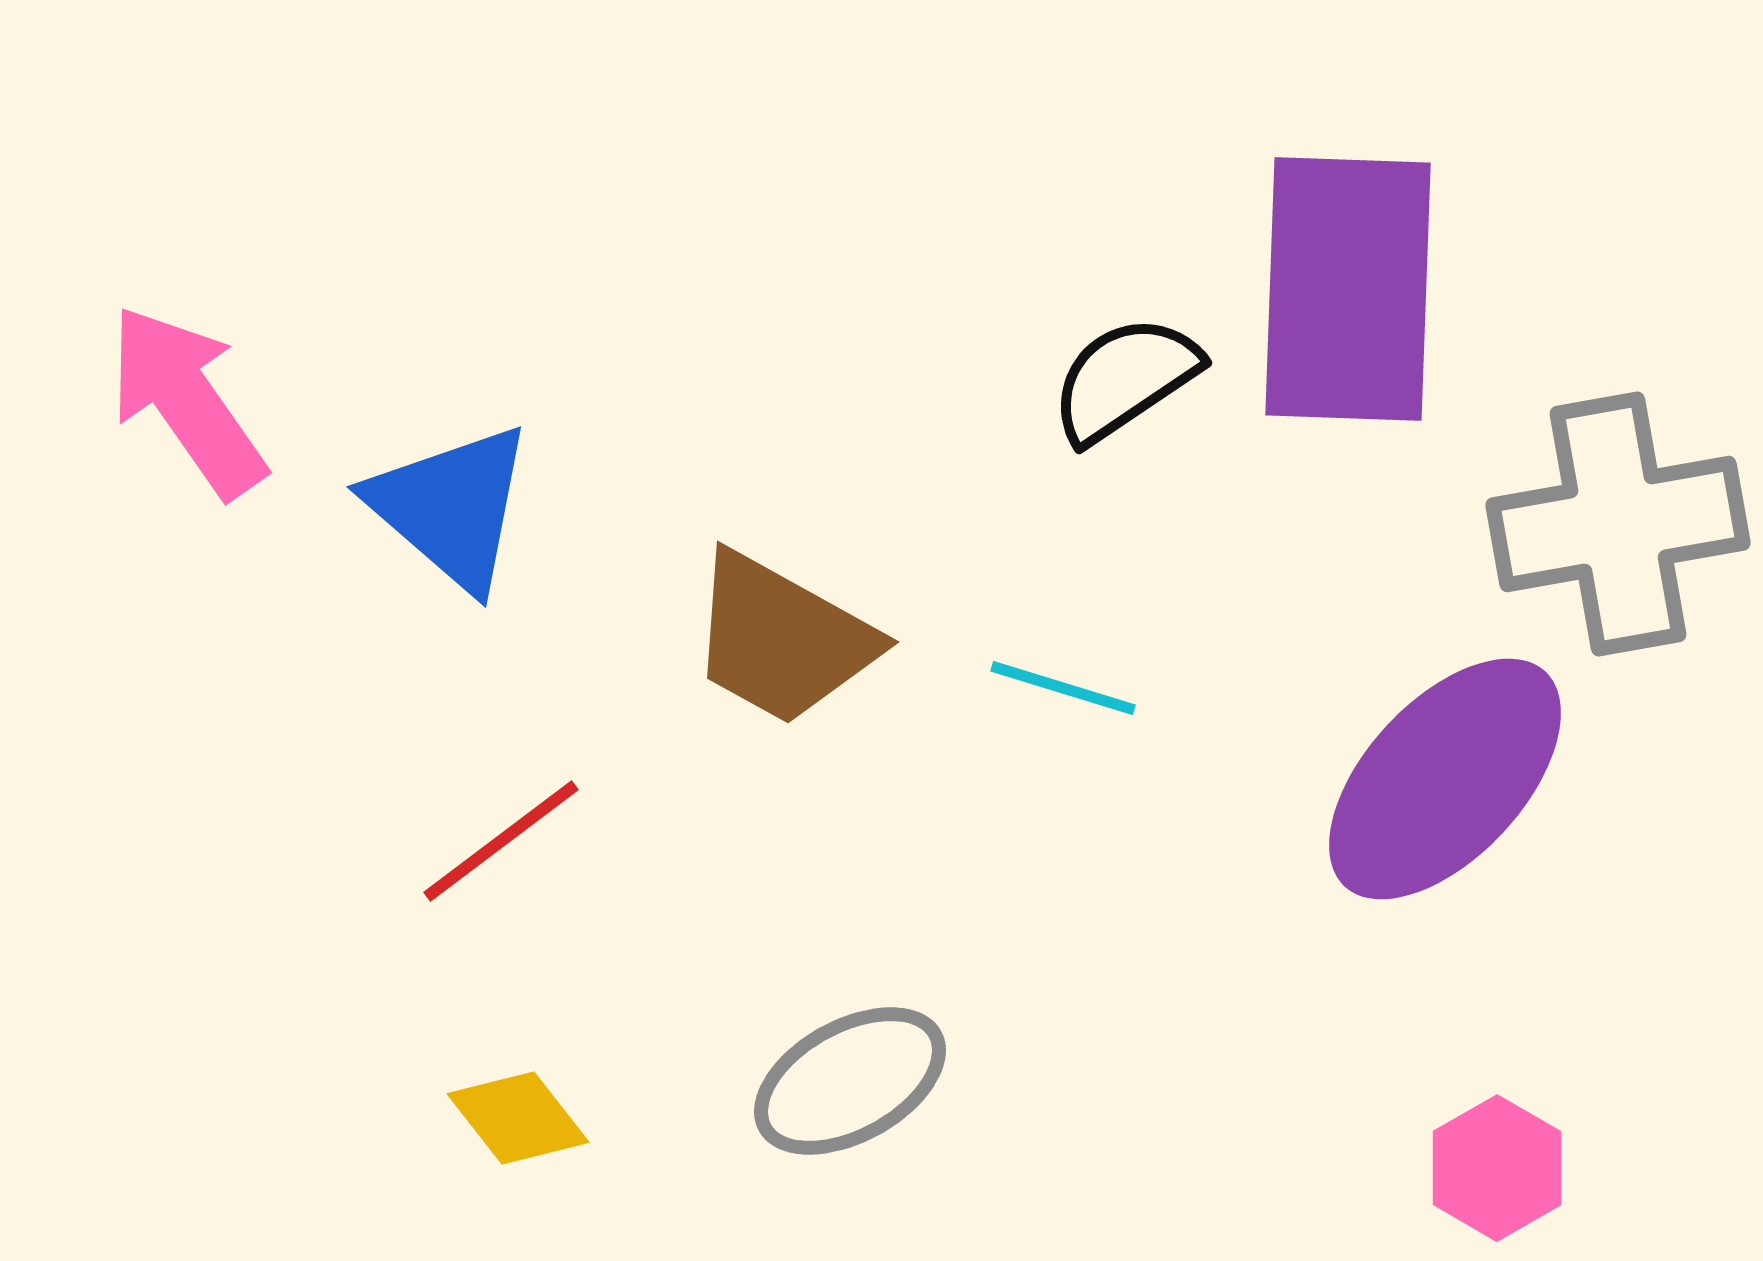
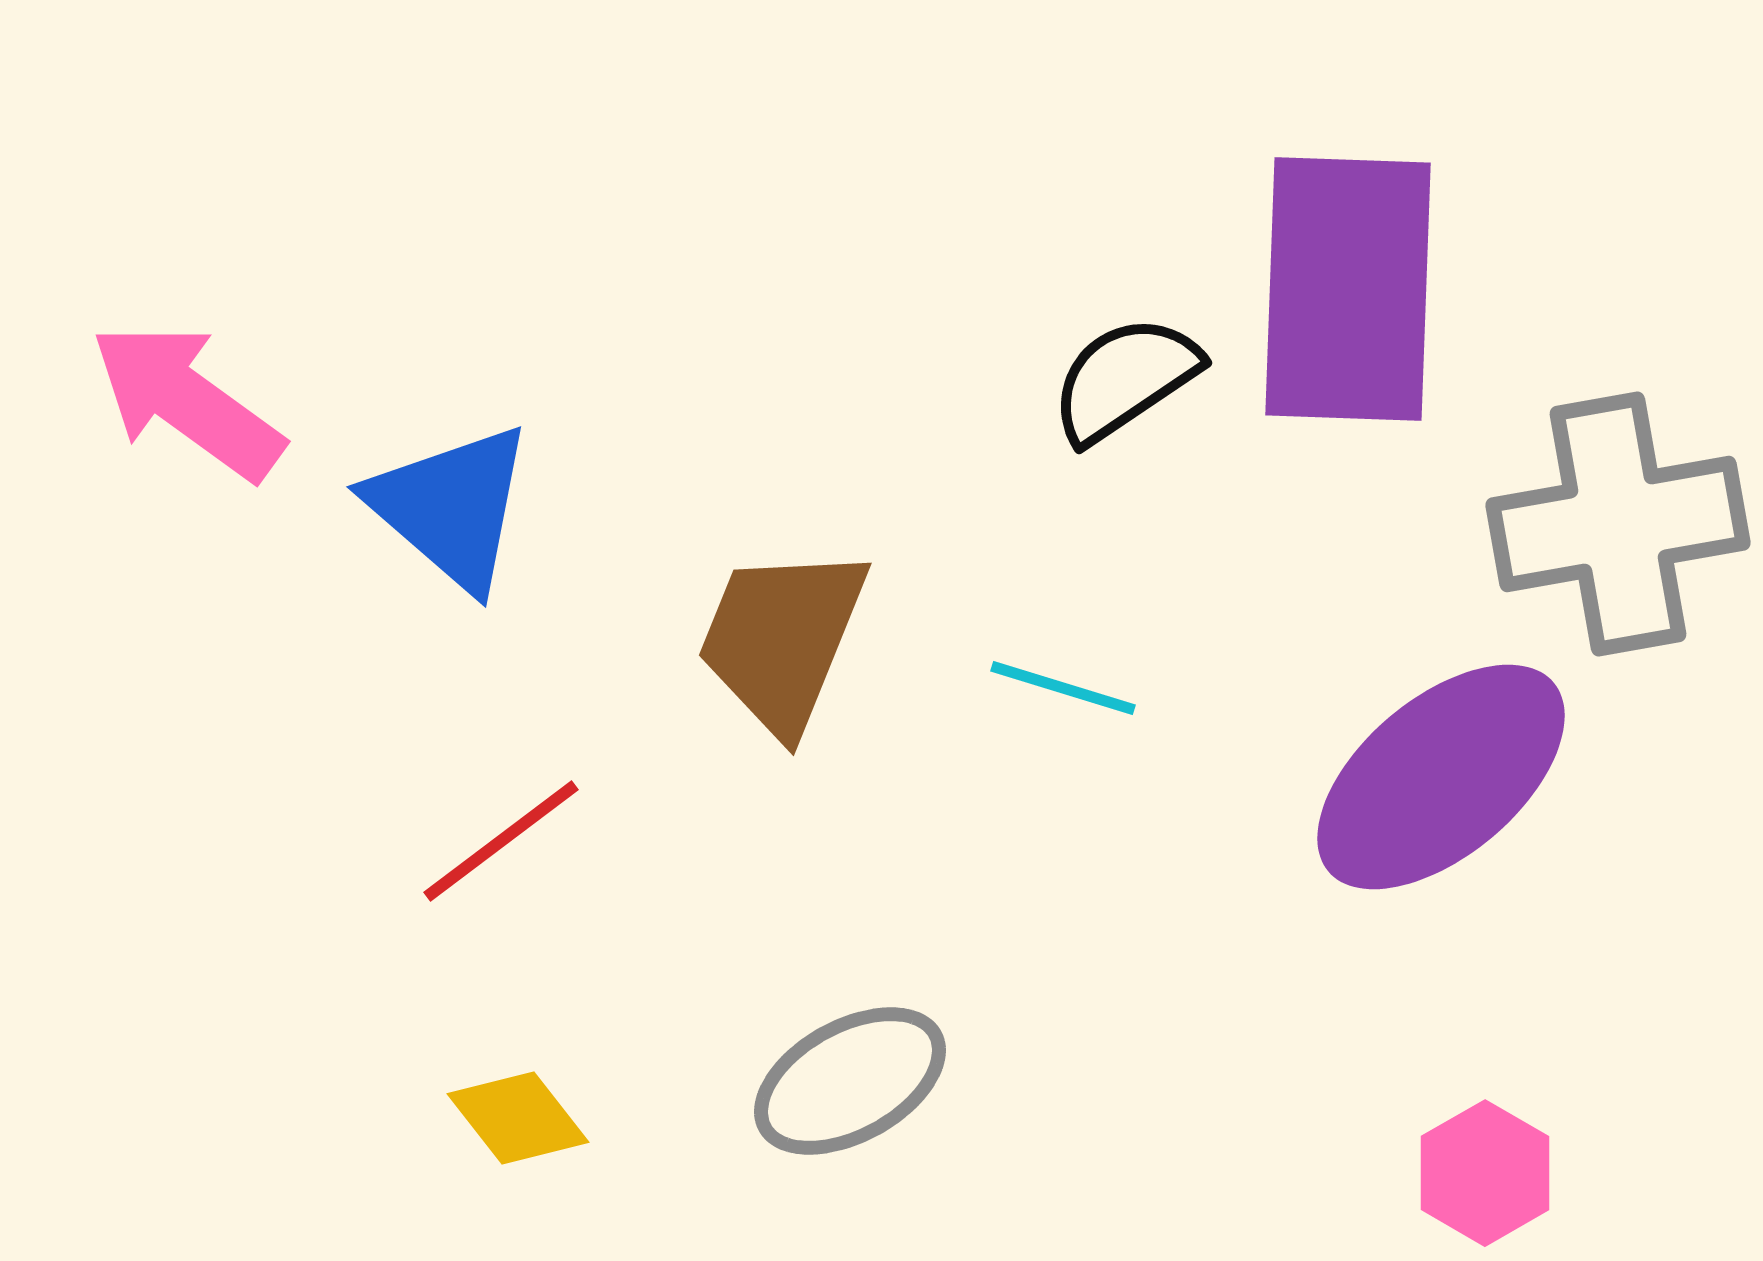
pink arrow: rotated 19 degrees counterclockwise
brown trapezoid: rotated 83 degrees clockwise
purple ellipse: moved 4 px left, 2 px up; rotated 7 degrees clockwise
pink hexagon: moved 12 px left, 5 px down
